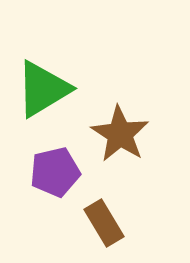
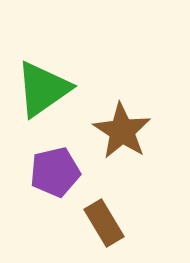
green triangle: rotated 4 degrees counterclockwise
brown star: moved 2 px right, 3 px up
